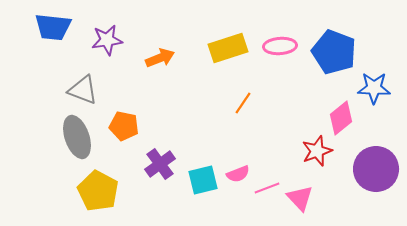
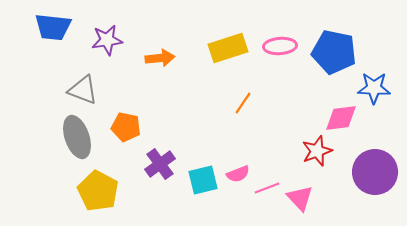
blue pentagon: rotated 9 degrees counterclockwise
orange arrow: rotated 16 degrees clockwise
pink diamond: rotated 32 degrees clockwise
orange pentagon: moved 2 px right, 1 px down
purple circle: moved 1 px left, 3 px down
